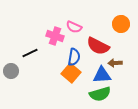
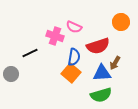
orange circle: moved 2 px up
red semicircle: rotated 45 degrees counterclockwise
brown arrow: rotated 56 degrees counterclockwise
gray circle: moved 3 px down
blue triangle: moved 2 px up
green semicircle: moved 1 px right, 1 px down
